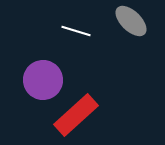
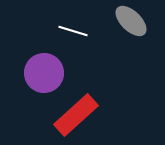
white line: moved 3 px left
purple circle: moved 1 px right, 7 px up
